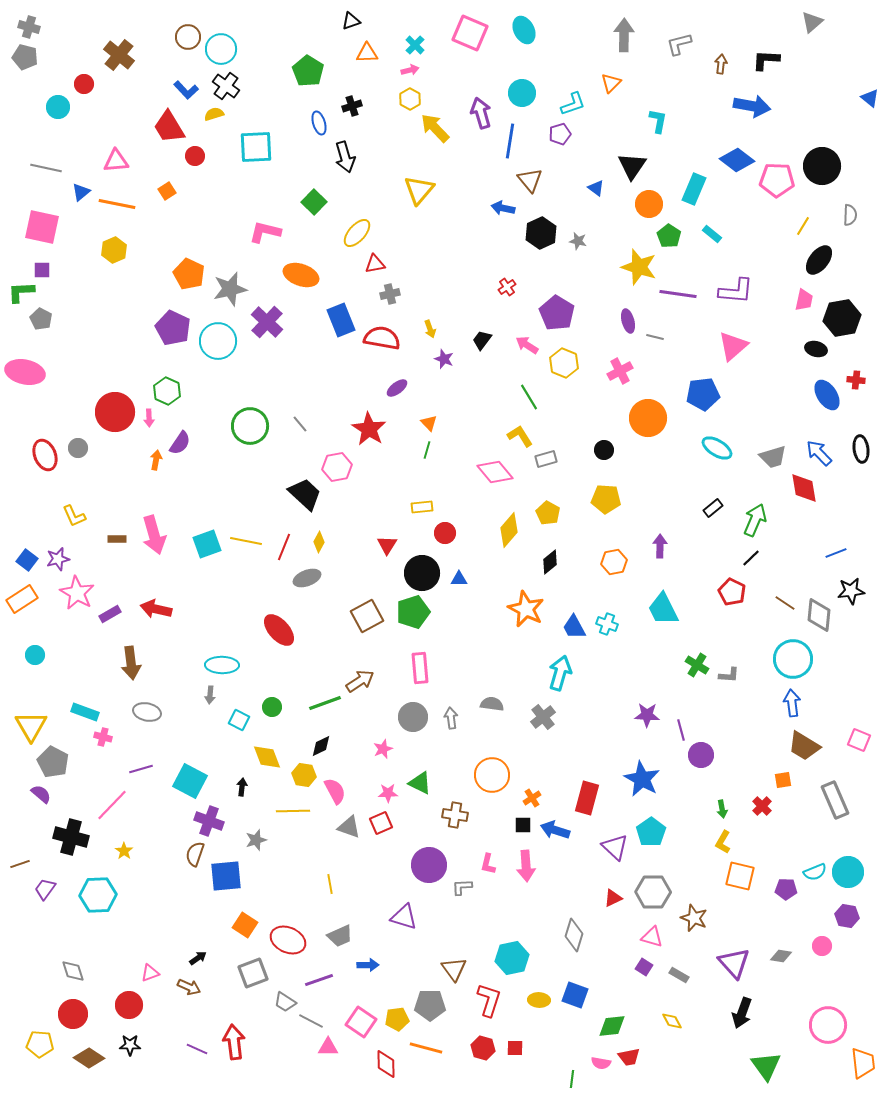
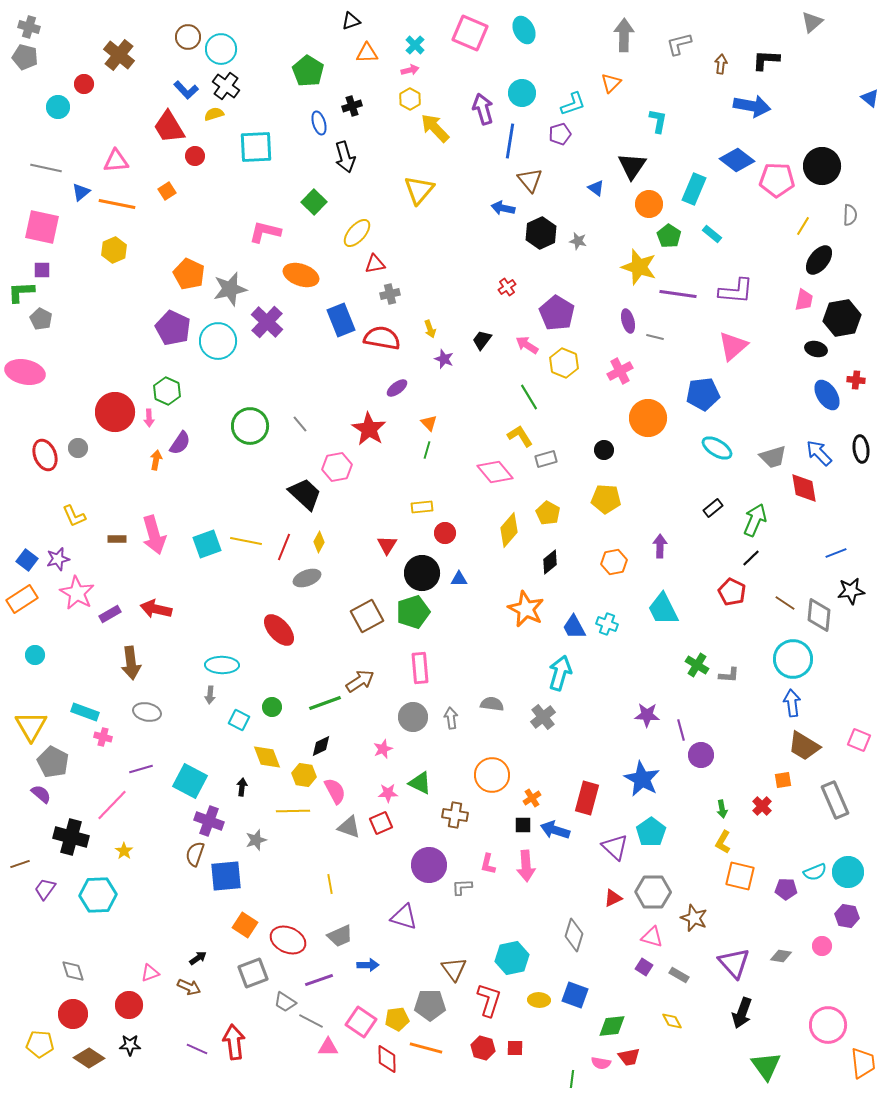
purple arrow at (481, 113): moved 2 px right, 4 px up
red diamond at (386, 1064): moved 1 px right, 5 px up
